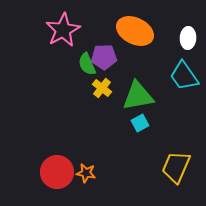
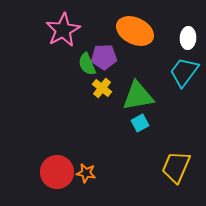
cyan trapezoid: moved 4 px up; rotated 72 degrees clockwise
